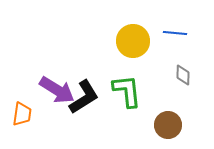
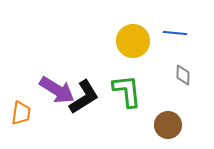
orange trapezoid: moved 1 px left, 1 px up
